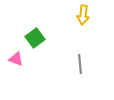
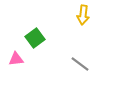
pink triangle: rotated 28 degrees counterclockwise
gray line: rotated 48 degrees counterclockwise
